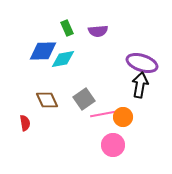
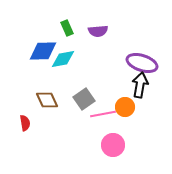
orange circle: moved 2 px right, 10 px up
